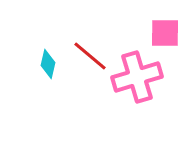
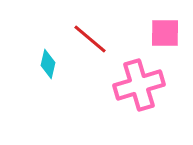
red line: moved 17 px up
pink cross: moved 2 px right, 8 px down
